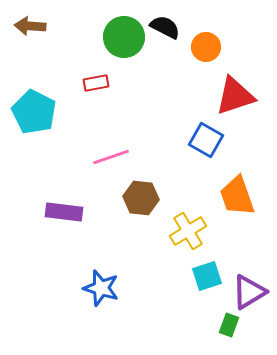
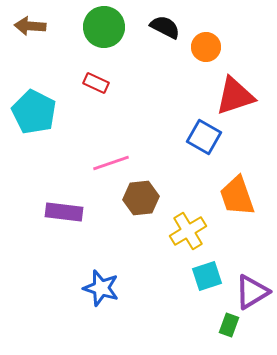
green circle: moved 20 px left, 10 px up
red rectangle: rotated 35 degrees clockwise
blue square: moved 2 px left, 3 px up
pink line: moved 6 px down
brown hexagon: rotated 12 degrees counterclockwise
purple triangle: moved 3 px right
